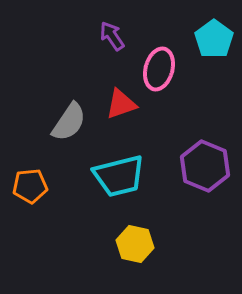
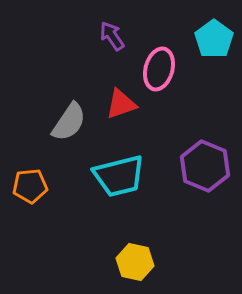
yellow hexagon: moved 18 px down
